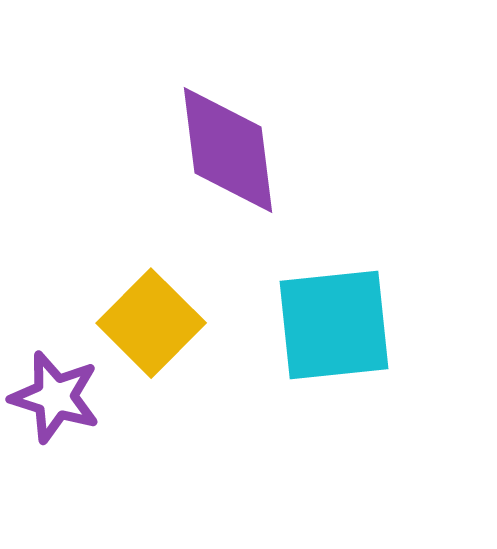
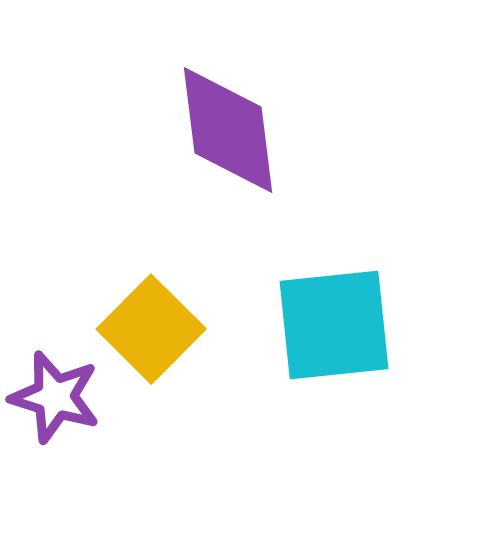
purple diamond: moved 20 px up
yellow square: moved 6 px down
